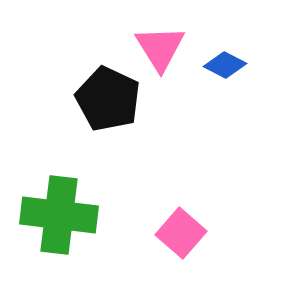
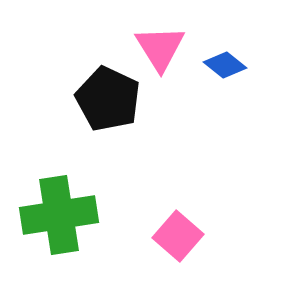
blue diamond: rotated 12 degrees clockwise
green cross: rotated 16 degrees counterclockwise
pink square: moved 3 px left, 3 px down
